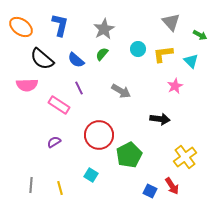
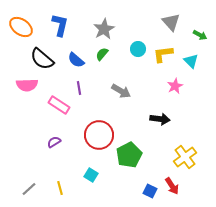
purple line: rotated 16 degrees clockwise
gray line: moved 2 px left, 4 px down; rotated 42 degrees clockwise
